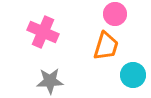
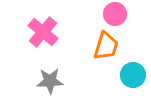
pink cross: rotated 16 degrees clockwise
